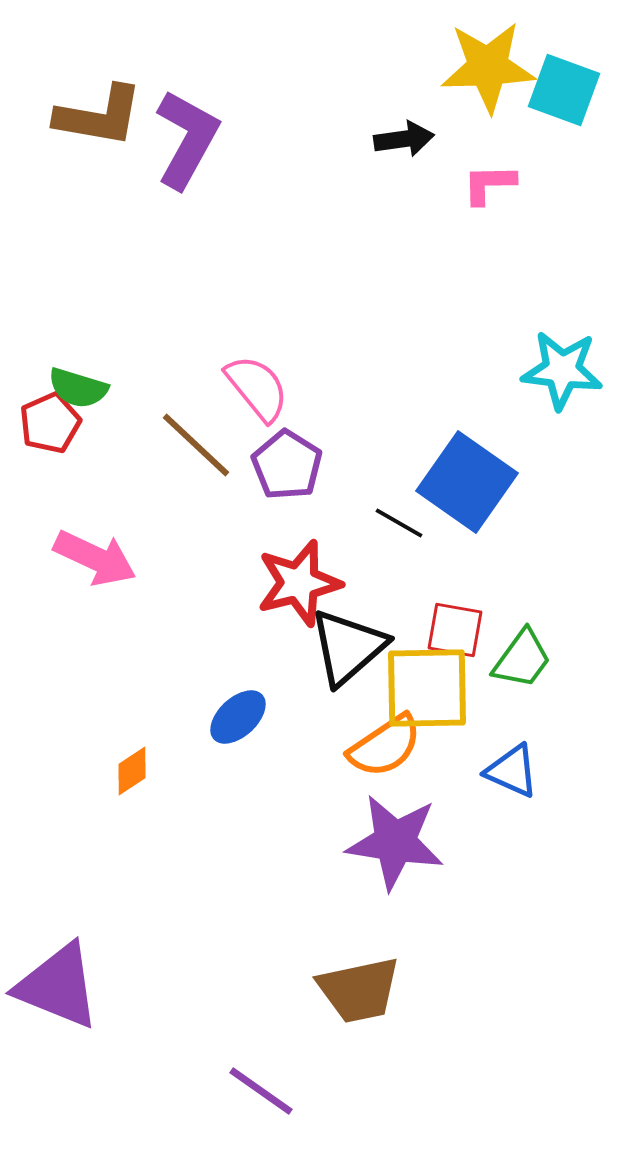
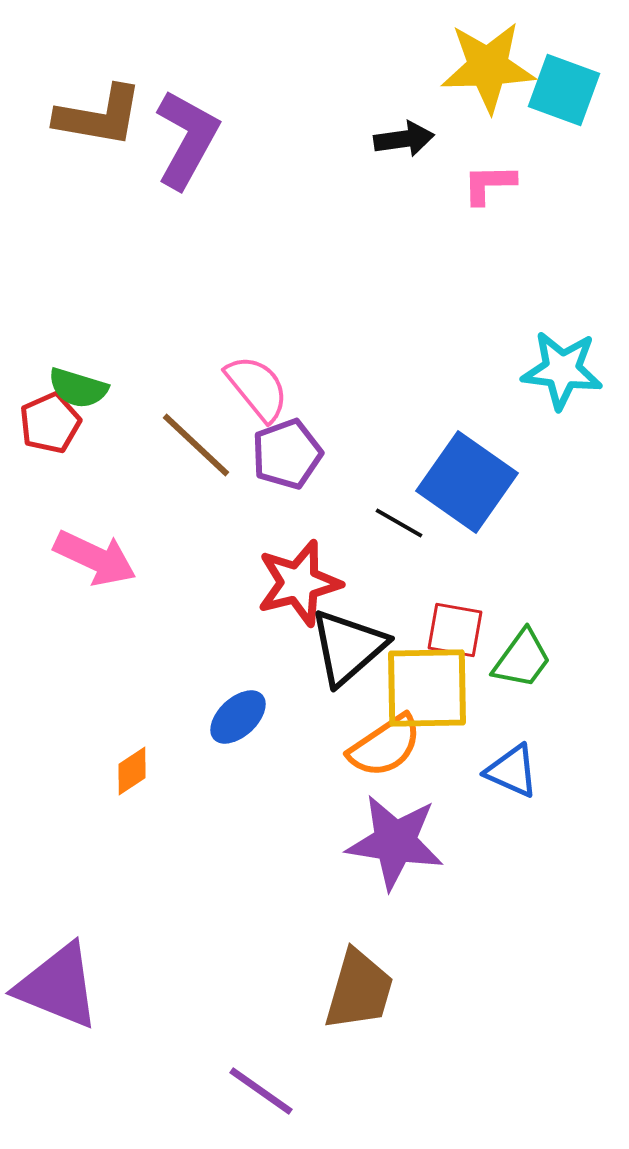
purple pentagon: moved 11 px up; rotated 20 degrees clockwise
brown trapezoid: rotated 62 degrees counterclockwise
